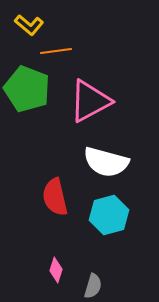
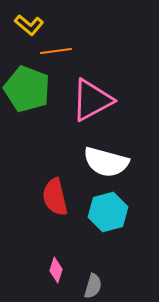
pink triangle: moved 2 px right, 1 px up
cyan hexagon: moved 1 px left, 3 px up
